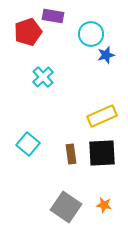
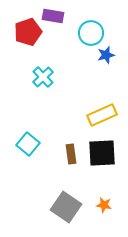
cyan circle: moved 1 px up
yellow rectangle: moved 1 px up
